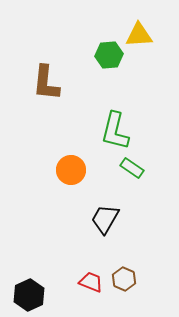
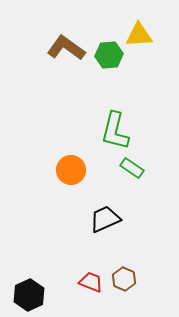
brown L-shape: moved 20 px right, 35 px up; rotated 120 degrees clockwise
black trapezoid: rotated 36 degrees clockwise
